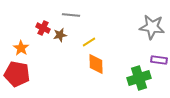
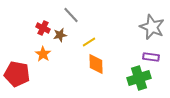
gray line: rotated 42 degrees clockwise
gray star: rotated 15 degrees clockwise
orange star: moved 22 px right, 6 px down
purple rectangle: moved 8 px left, 3 px up
